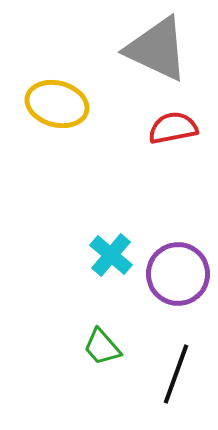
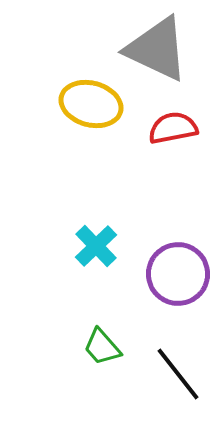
yellow ellipse: moved 34 px right
cyan cross: moved 15 px left, 9 px up; rotated 6 degrees clockwise
black line: moved 2 px right; rotated 58 degrees counterclockwise
